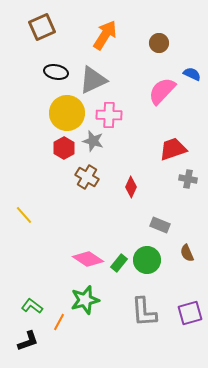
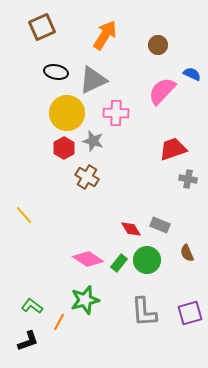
brown circle: moved 1 px left, 2 px down
pink cross: moved 7 px right, 2 px up
red diamond: moved 42 px down; rotated 55 degrees counterclockwise
